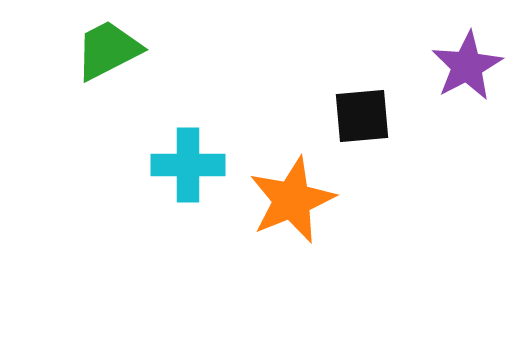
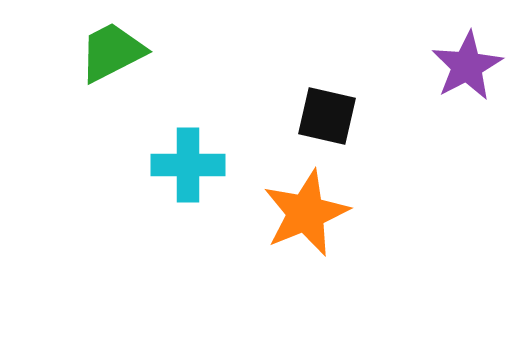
green trapezoid: moved 4 px right, 2 px down
black square: moved 35 px left; rotated 18 degrees clockwise
orange star: moved 14 px right, 13 px down
